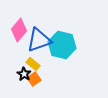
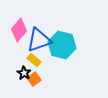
yellow rectangle: moved 1 px right, 4 px up
black star: moved 1 px up
